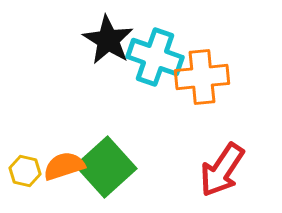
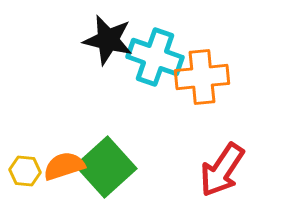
black star: rotated 18 degrees counterclockwise
yellow hexagon: rotated 8 degrees counterclockwise
